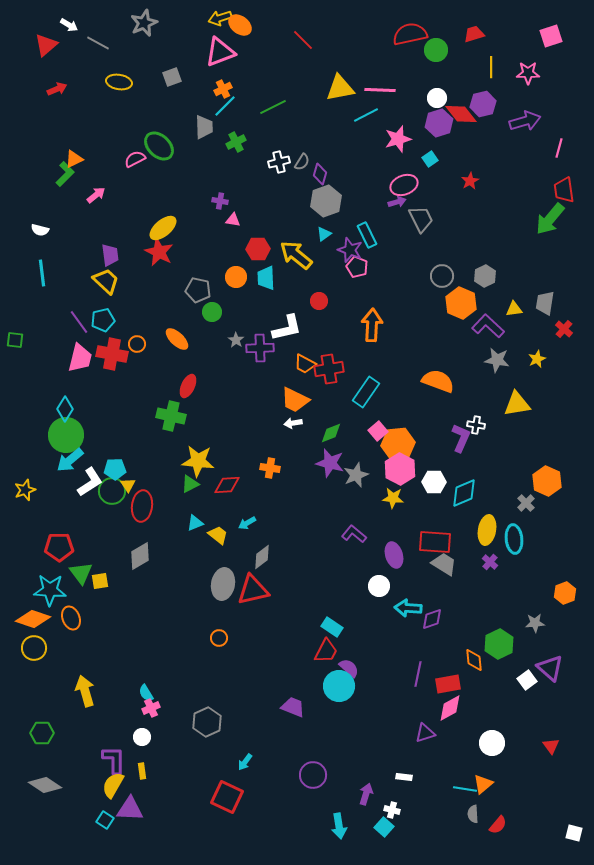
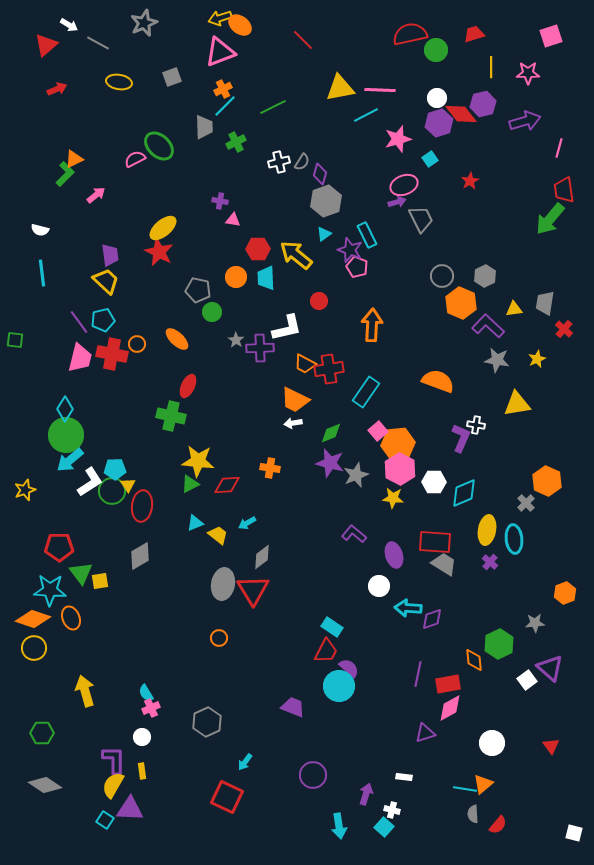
red triangle at (253, 590): rotated 48 degrees counterclockwise
